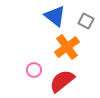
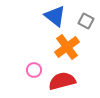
red semicircle: rotated 24 degrees clockwise
